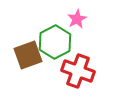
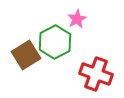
brown square: moved 2 px left; rotated 12 degrees counterclockwise
red cross: moved 18 px right, 3 px down
